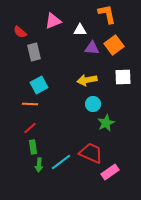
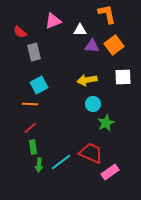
purple triangle: moved 2 px up
